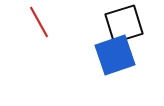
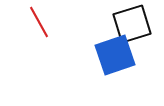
black square: moved 8 px right
